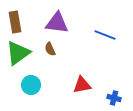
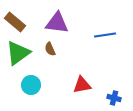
brown rectangle: rotated 40 degrees counterclockwise
blue line: rotated 30 degrees counterclockwise
